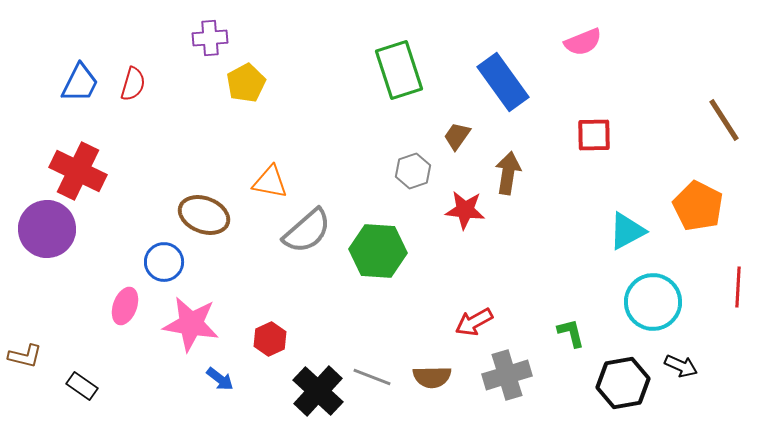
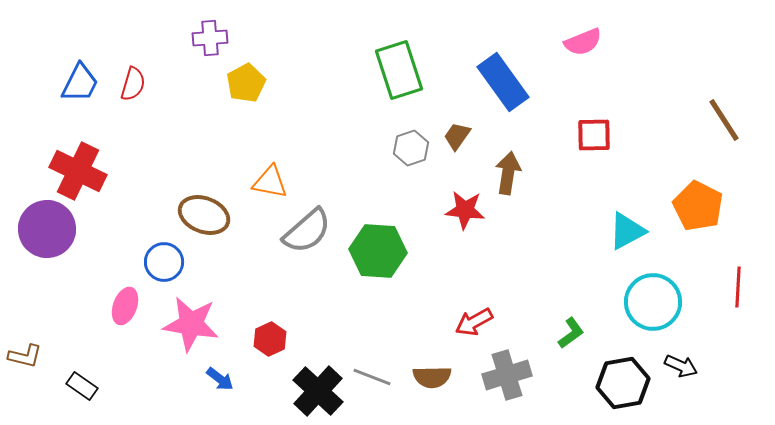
gray hexagon: moved 2 px left, 23 px up
green L-shape: rotated 68 degrees clockwise
